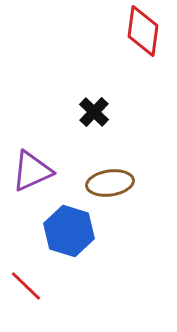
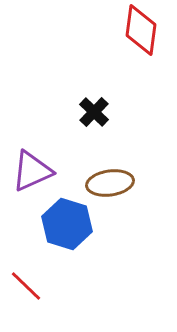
red diamond: moved 2 px left, 1 px up
blue hexagon: moved 2 px left, 7 px up
